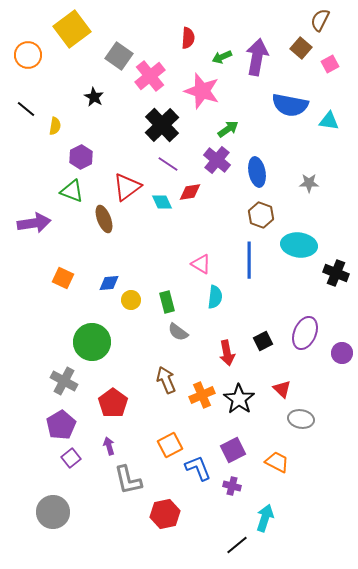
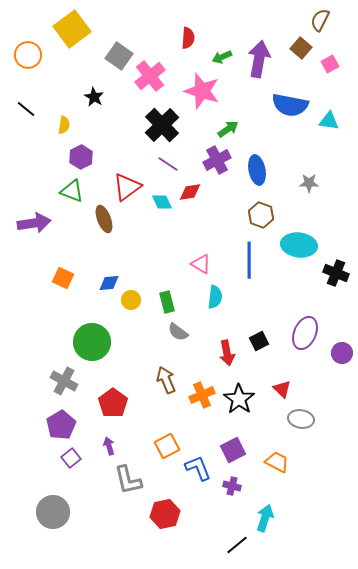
purple arrow at (257, 57): moved 2 px right, 2 px down
yellow semicircle at (55, 126): moved 9 px right, 1 px up
purple cross at (217, 160): rotated 24 degrees clockwise
blue ellipse at (257, 172): moved 2 px up
black square at (263, 341): moved 4 px left
orange square at (170, 445): moved 3 px left, 1 px down
